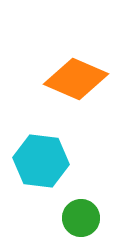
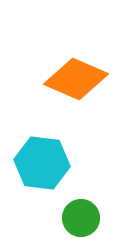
cyan hexagon: moved 1 px right, 2 px down
